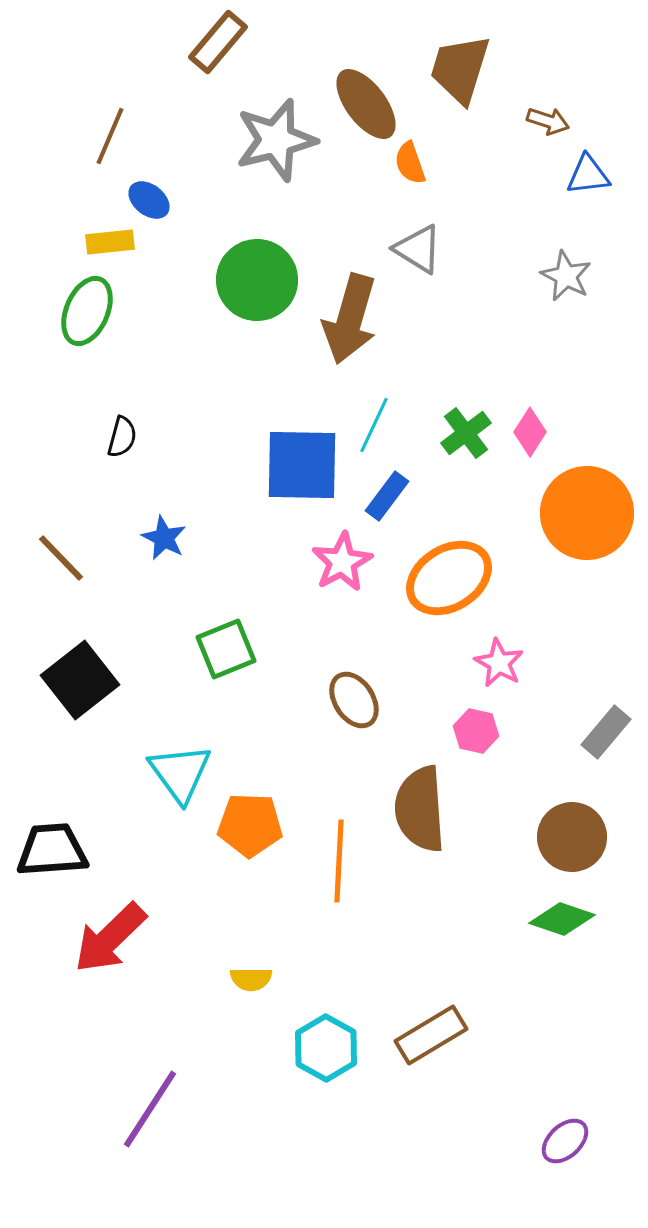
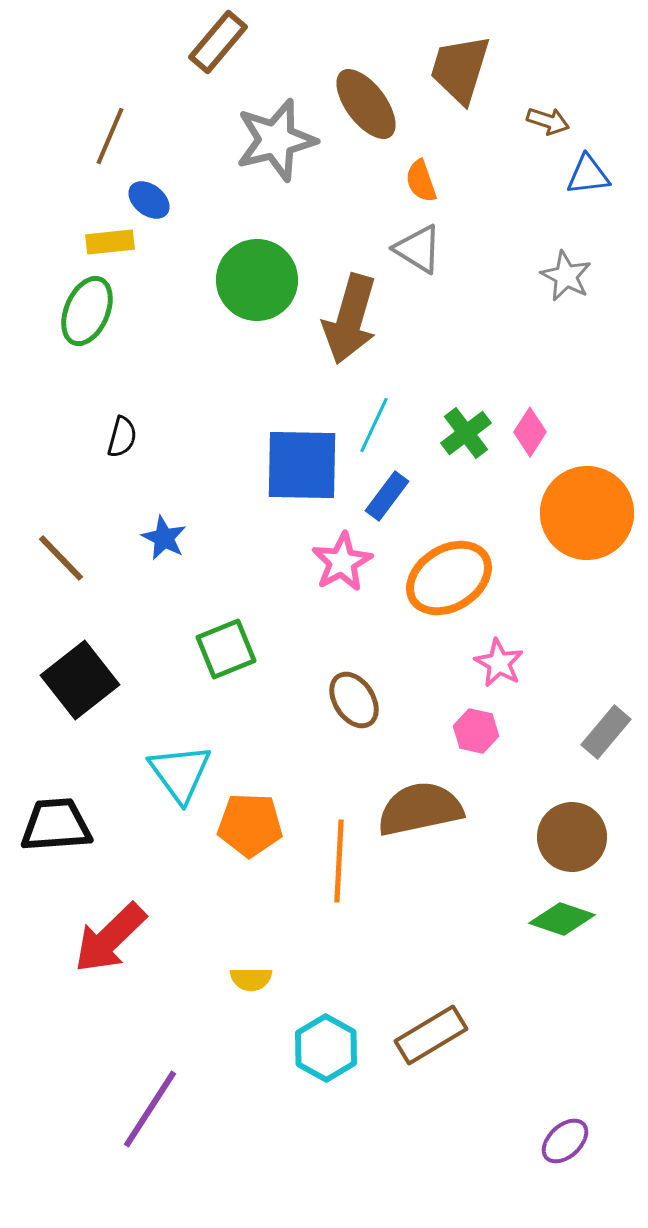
orange semicircle at (410, 163): moved 11 px right, 18 px down
brown semicircle at (420, 809): rotated 82 degrees clockwise
black trapezoid at (52, 850): moved 4 px right, 25 px up
